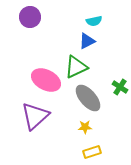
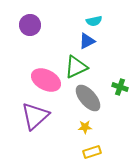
purple circle: moved 8 px down
green cross: rotated 14 degrees counterclockwise
